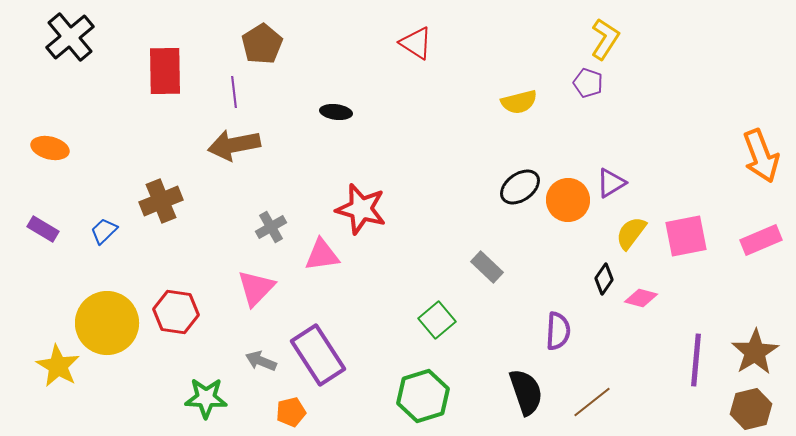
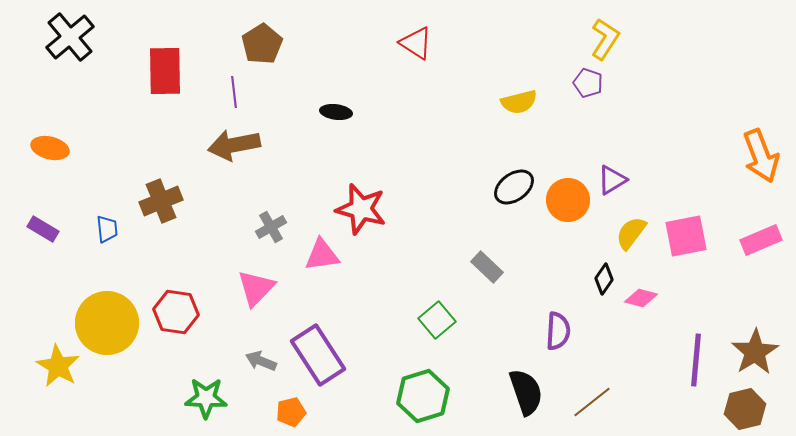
purple triangle at (611, 183): moved 1 px right, 3 px up
black ellipse at (520, 187): moved 6 px left
blue trapezoid at (104, 231): moved 3 px right, 2 px up; rotated 128 degrees clockwise
brown hexagon at (751, 409): moved 6 px left
